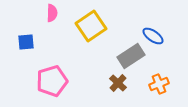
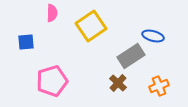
blue ellipse: rotated 20 degrees counterclockwise
orange cross: moved 2 px down
